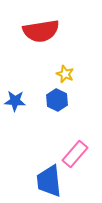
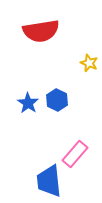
yellow star: moved 24 px right, 11 px up
blue star: moved 13 px right, 2 px down; rotated 30 degrees clockwise
